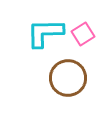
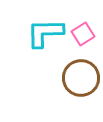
brown circle: moved 13 px right
